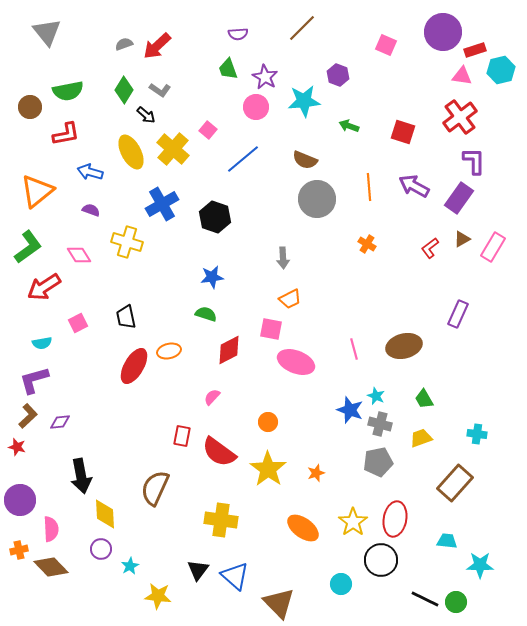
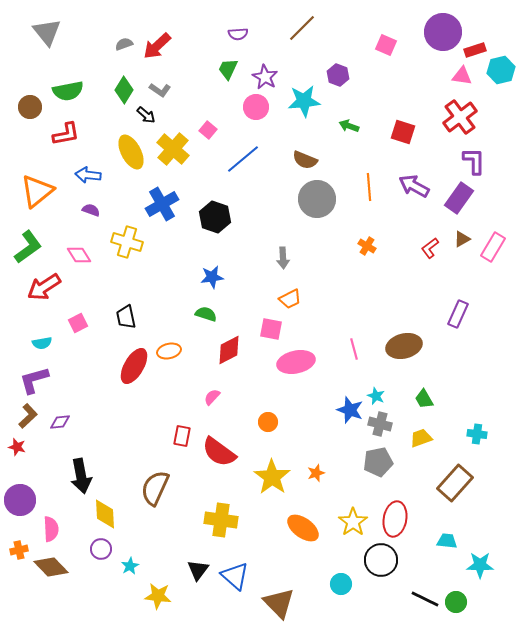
green trapezoid at (228, 69): rotated 45 degrees clockwise
blue arrow at (90, 172): moved 2 px left, 3 px down; rotated 10 degrees counterclockwise
orange cross at (367, 244): moved 2 px down
pink ellipse at (296, 362): rotated 33 degrees counterclockwise
yellow star at (268, 469): moved 4 px right, 8 px down
